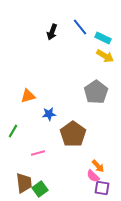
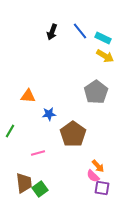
blue line: moved 4 px down
orange triangle: rotated 21 degrees clockwise
green line: moved 3 px left
